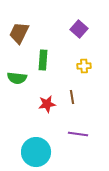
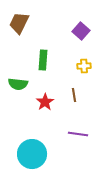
purple square: moved 2 px right, 2 px down
brown trapezoid: moved 10 px up
green semicircle: moved 1 px right, 6 px down
brown line: moved 2 px right, 2 px up
red star: moved 2 px left, 2 px up; rotated 24 degrees counterclockwise
cyan circle: moved 4 px left, 2 px down
